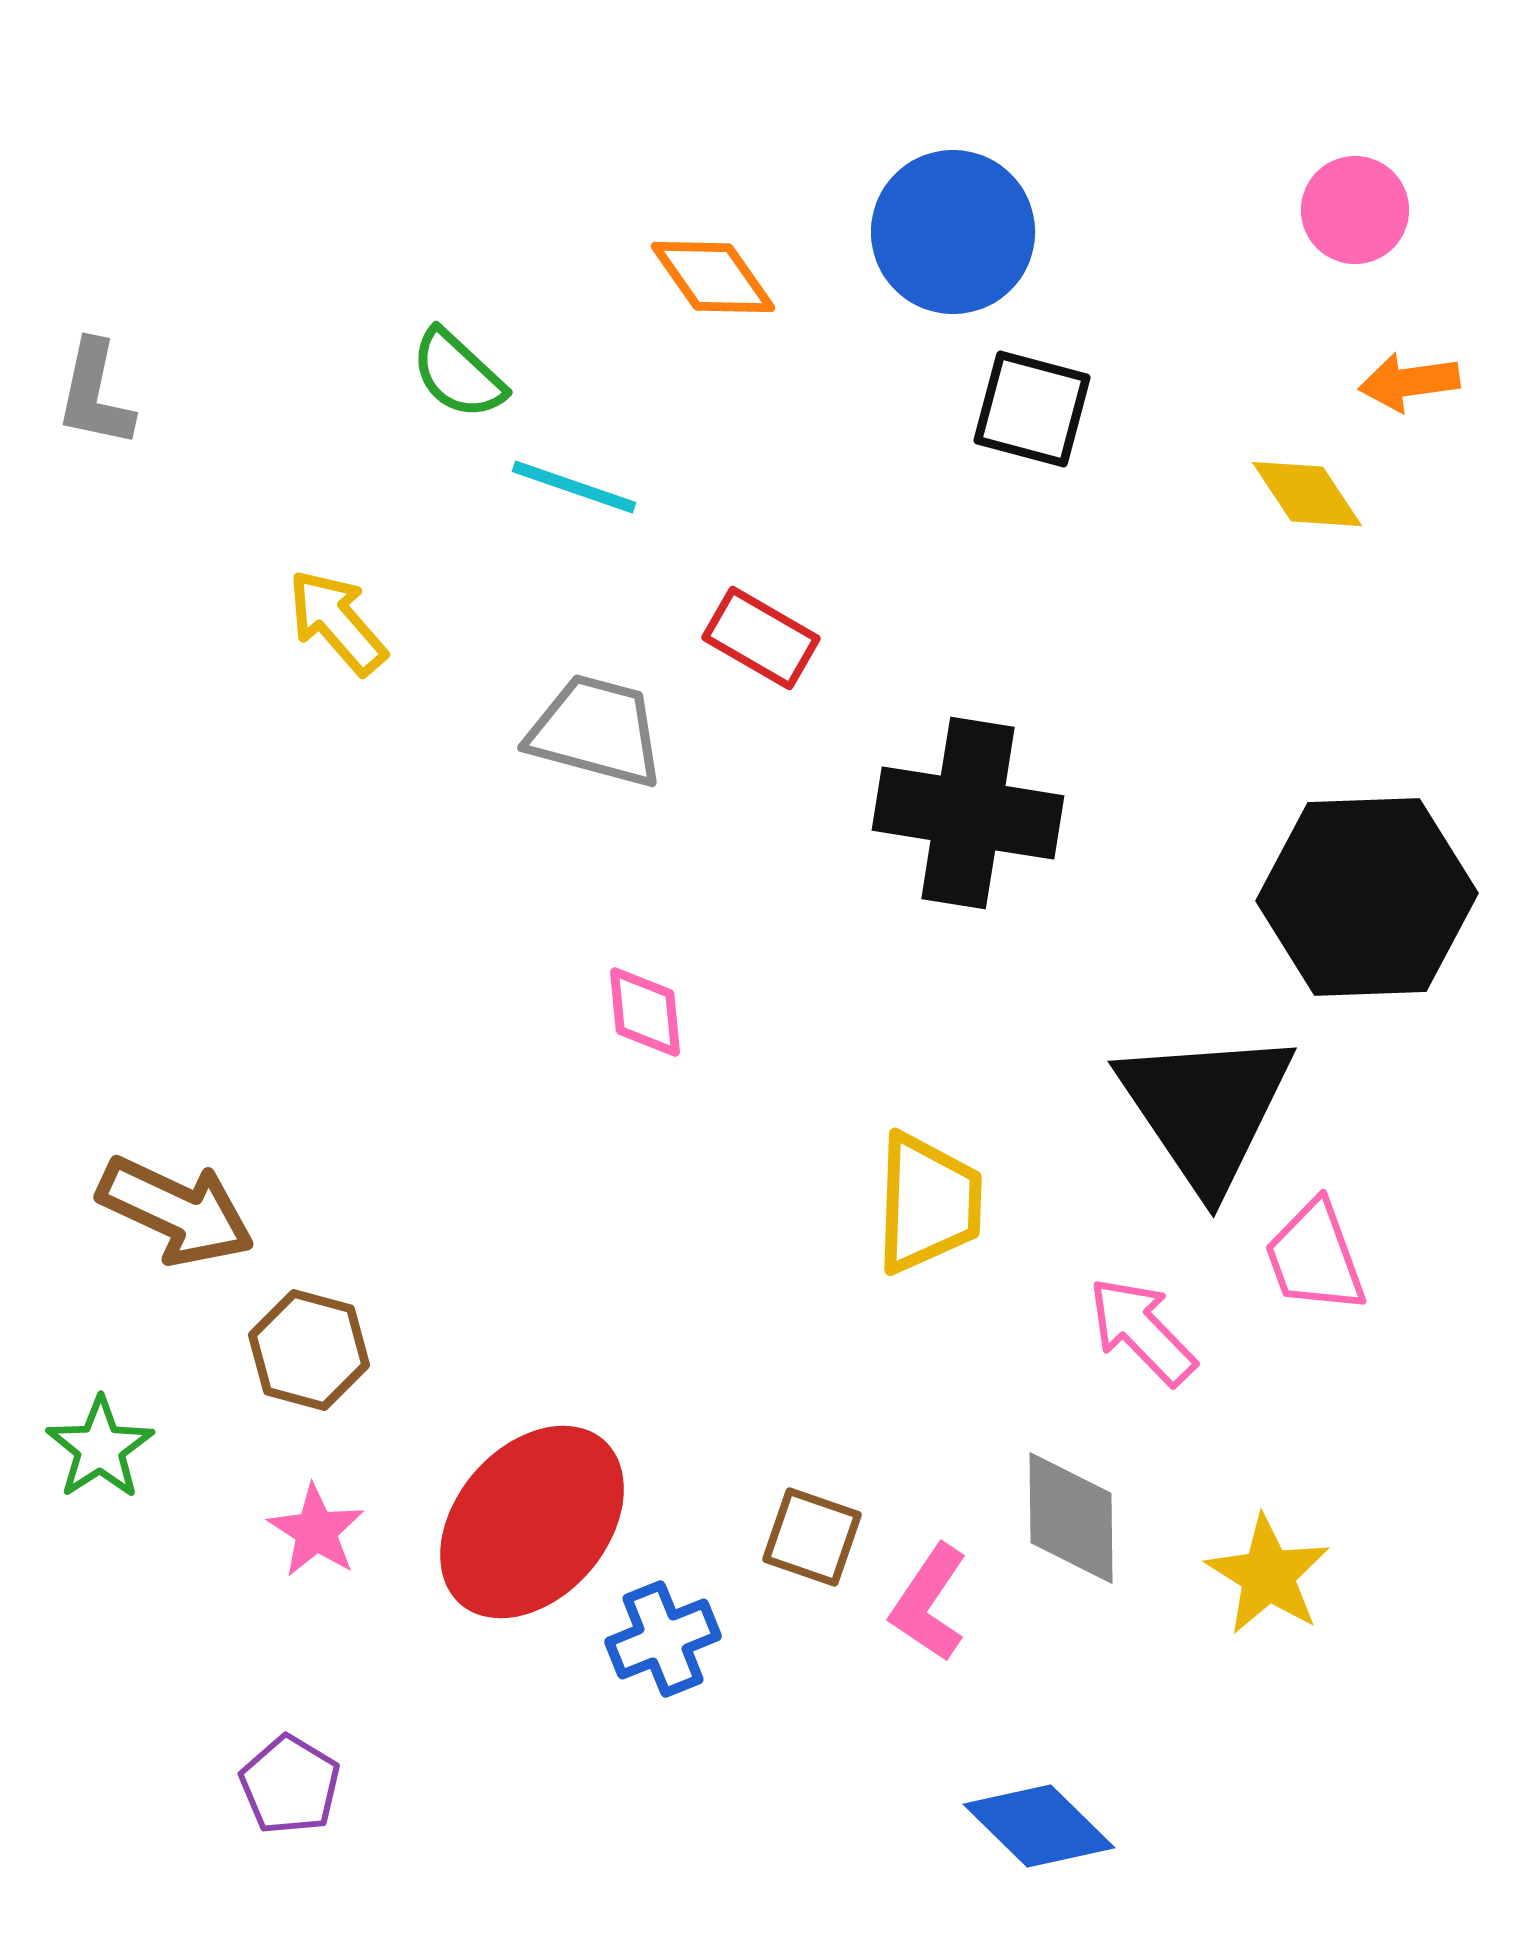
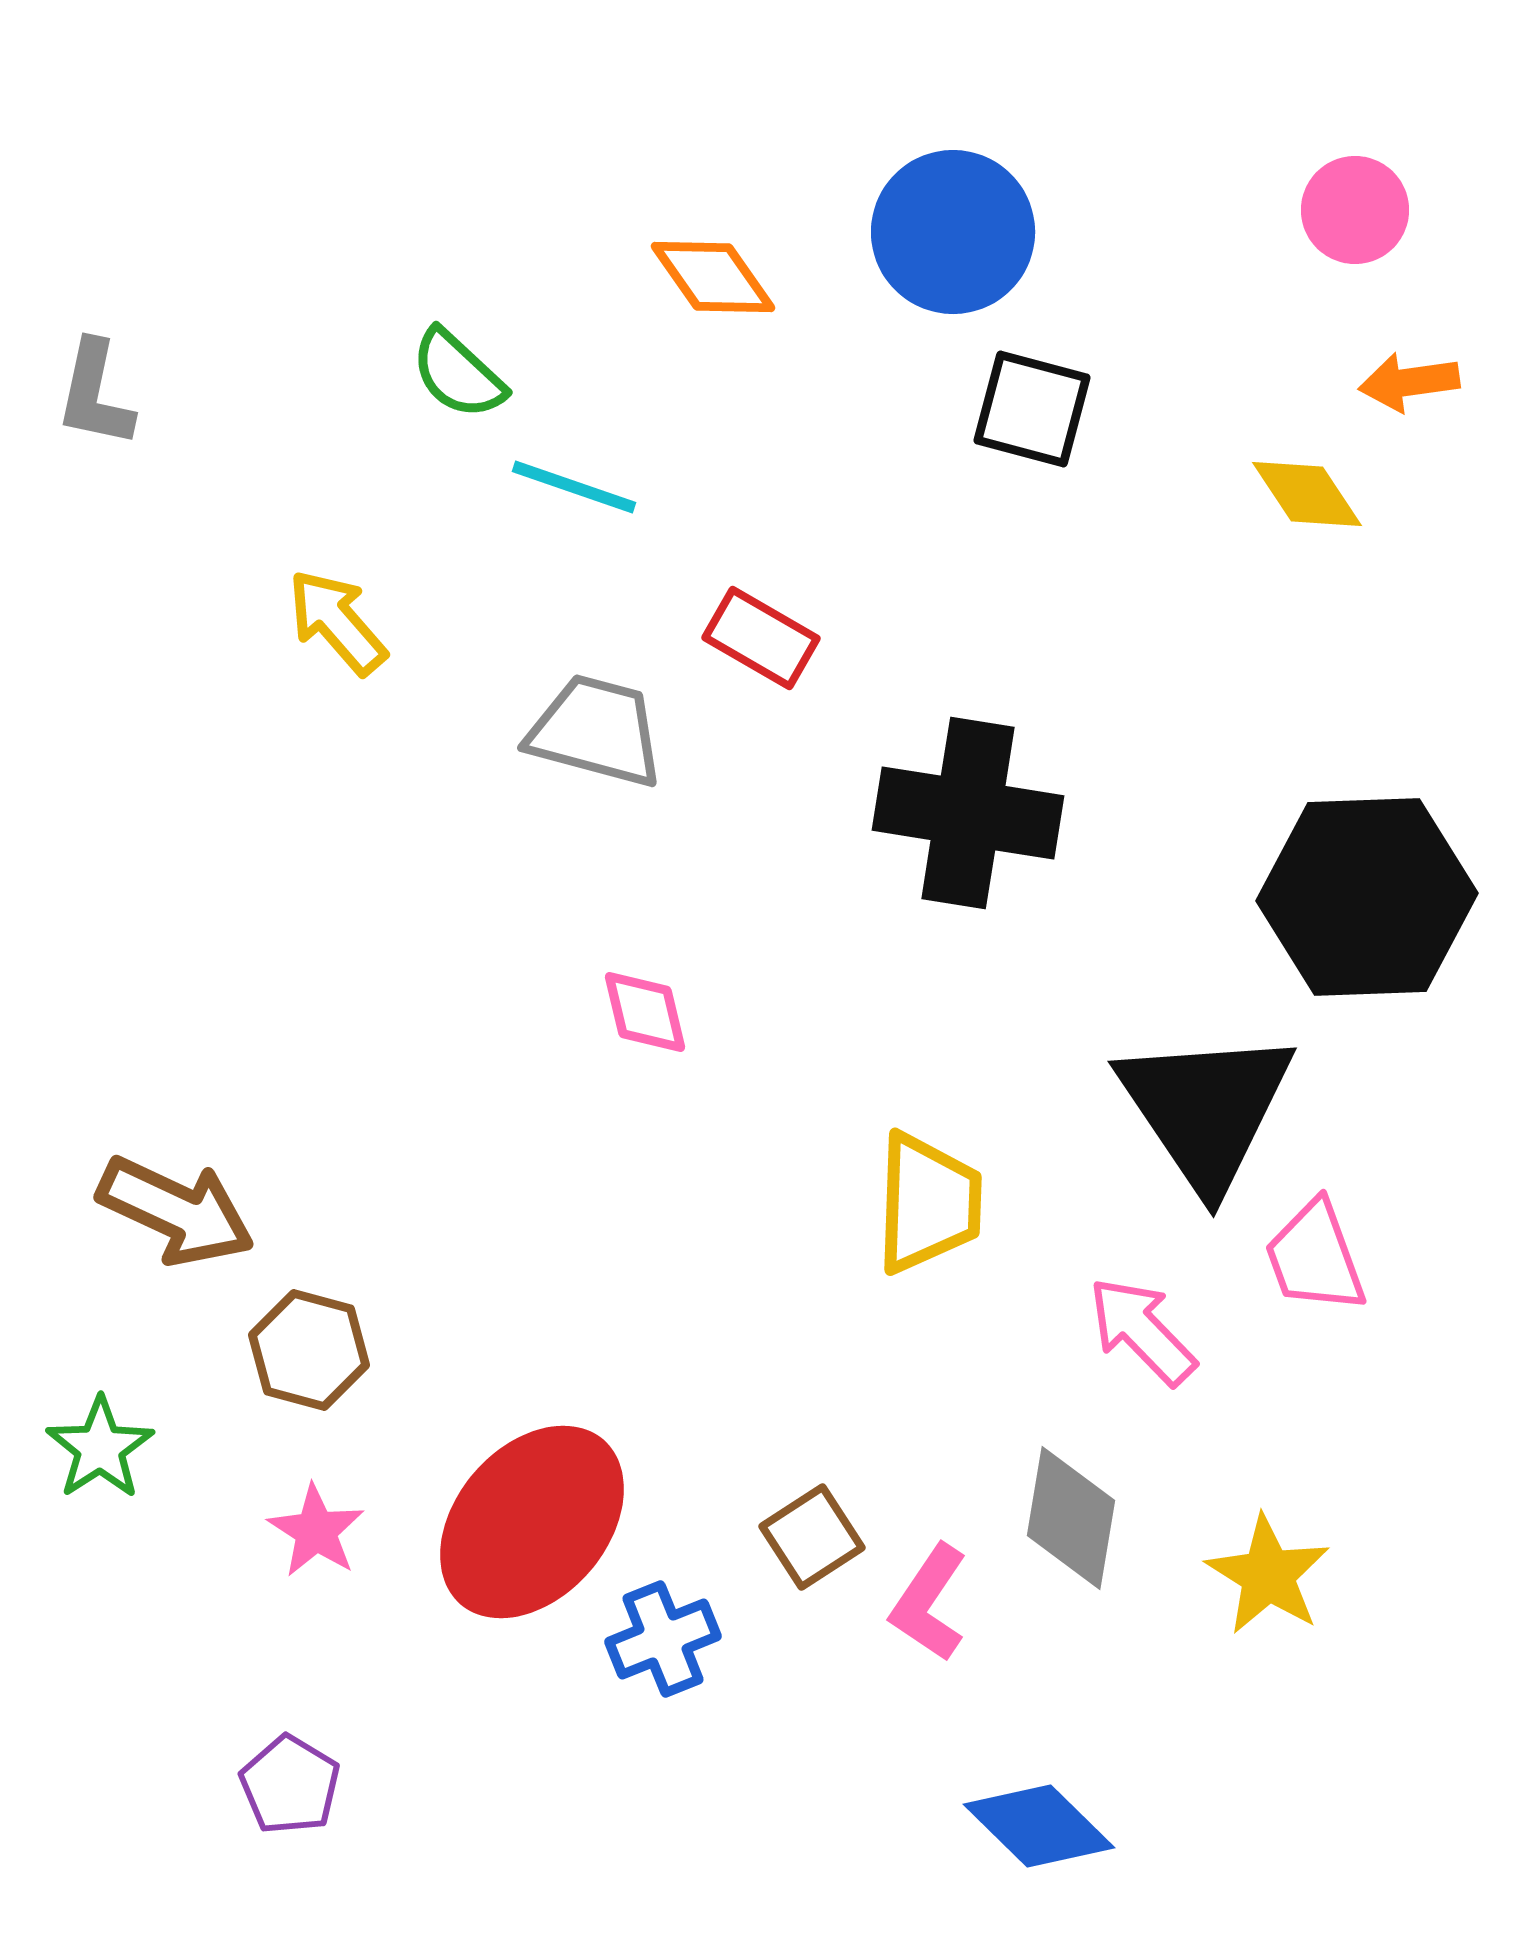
pink diamond: rotated 8 degrees counterclockwise
gray diamond: rotated 10 degrees clockwise
brown square: rotated 38 degrees clockwise
